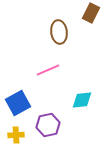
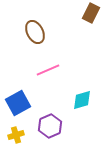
brown ellipse: moved 24 px left; rotated 20 degrees counterclockwise
cyan diamond: rotated 10 degrees counterclockwise
purple hexagon: moved 2 px right, 1 px down; rotated 10 degrees counterclockwise
yellow cross: rotated 14 degrees counterclockwise
